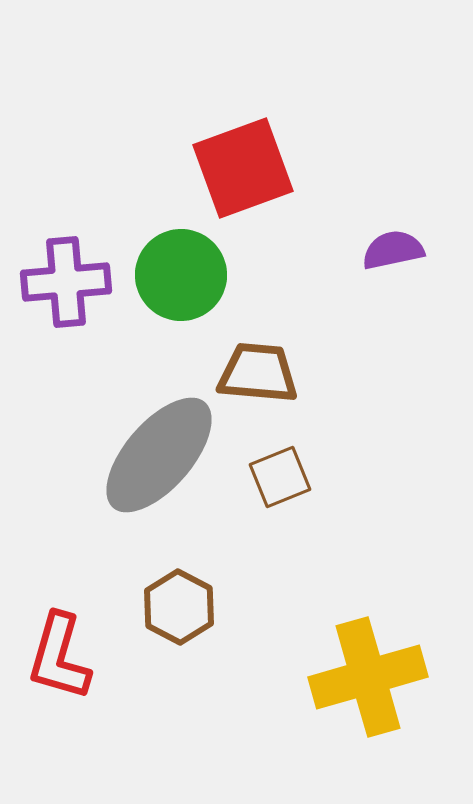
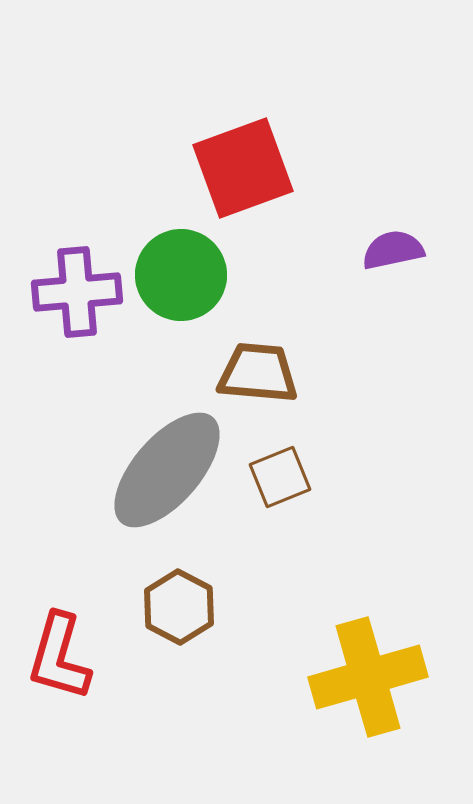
purple cross: moved 11 px right, 10 px down
gray ellipse: moved 8 px right, 15 px down
